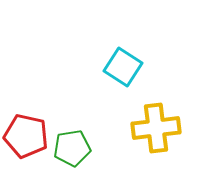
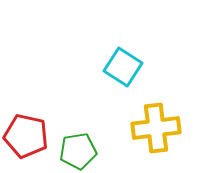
green pentagon: moved 6 px right, 3 px down
